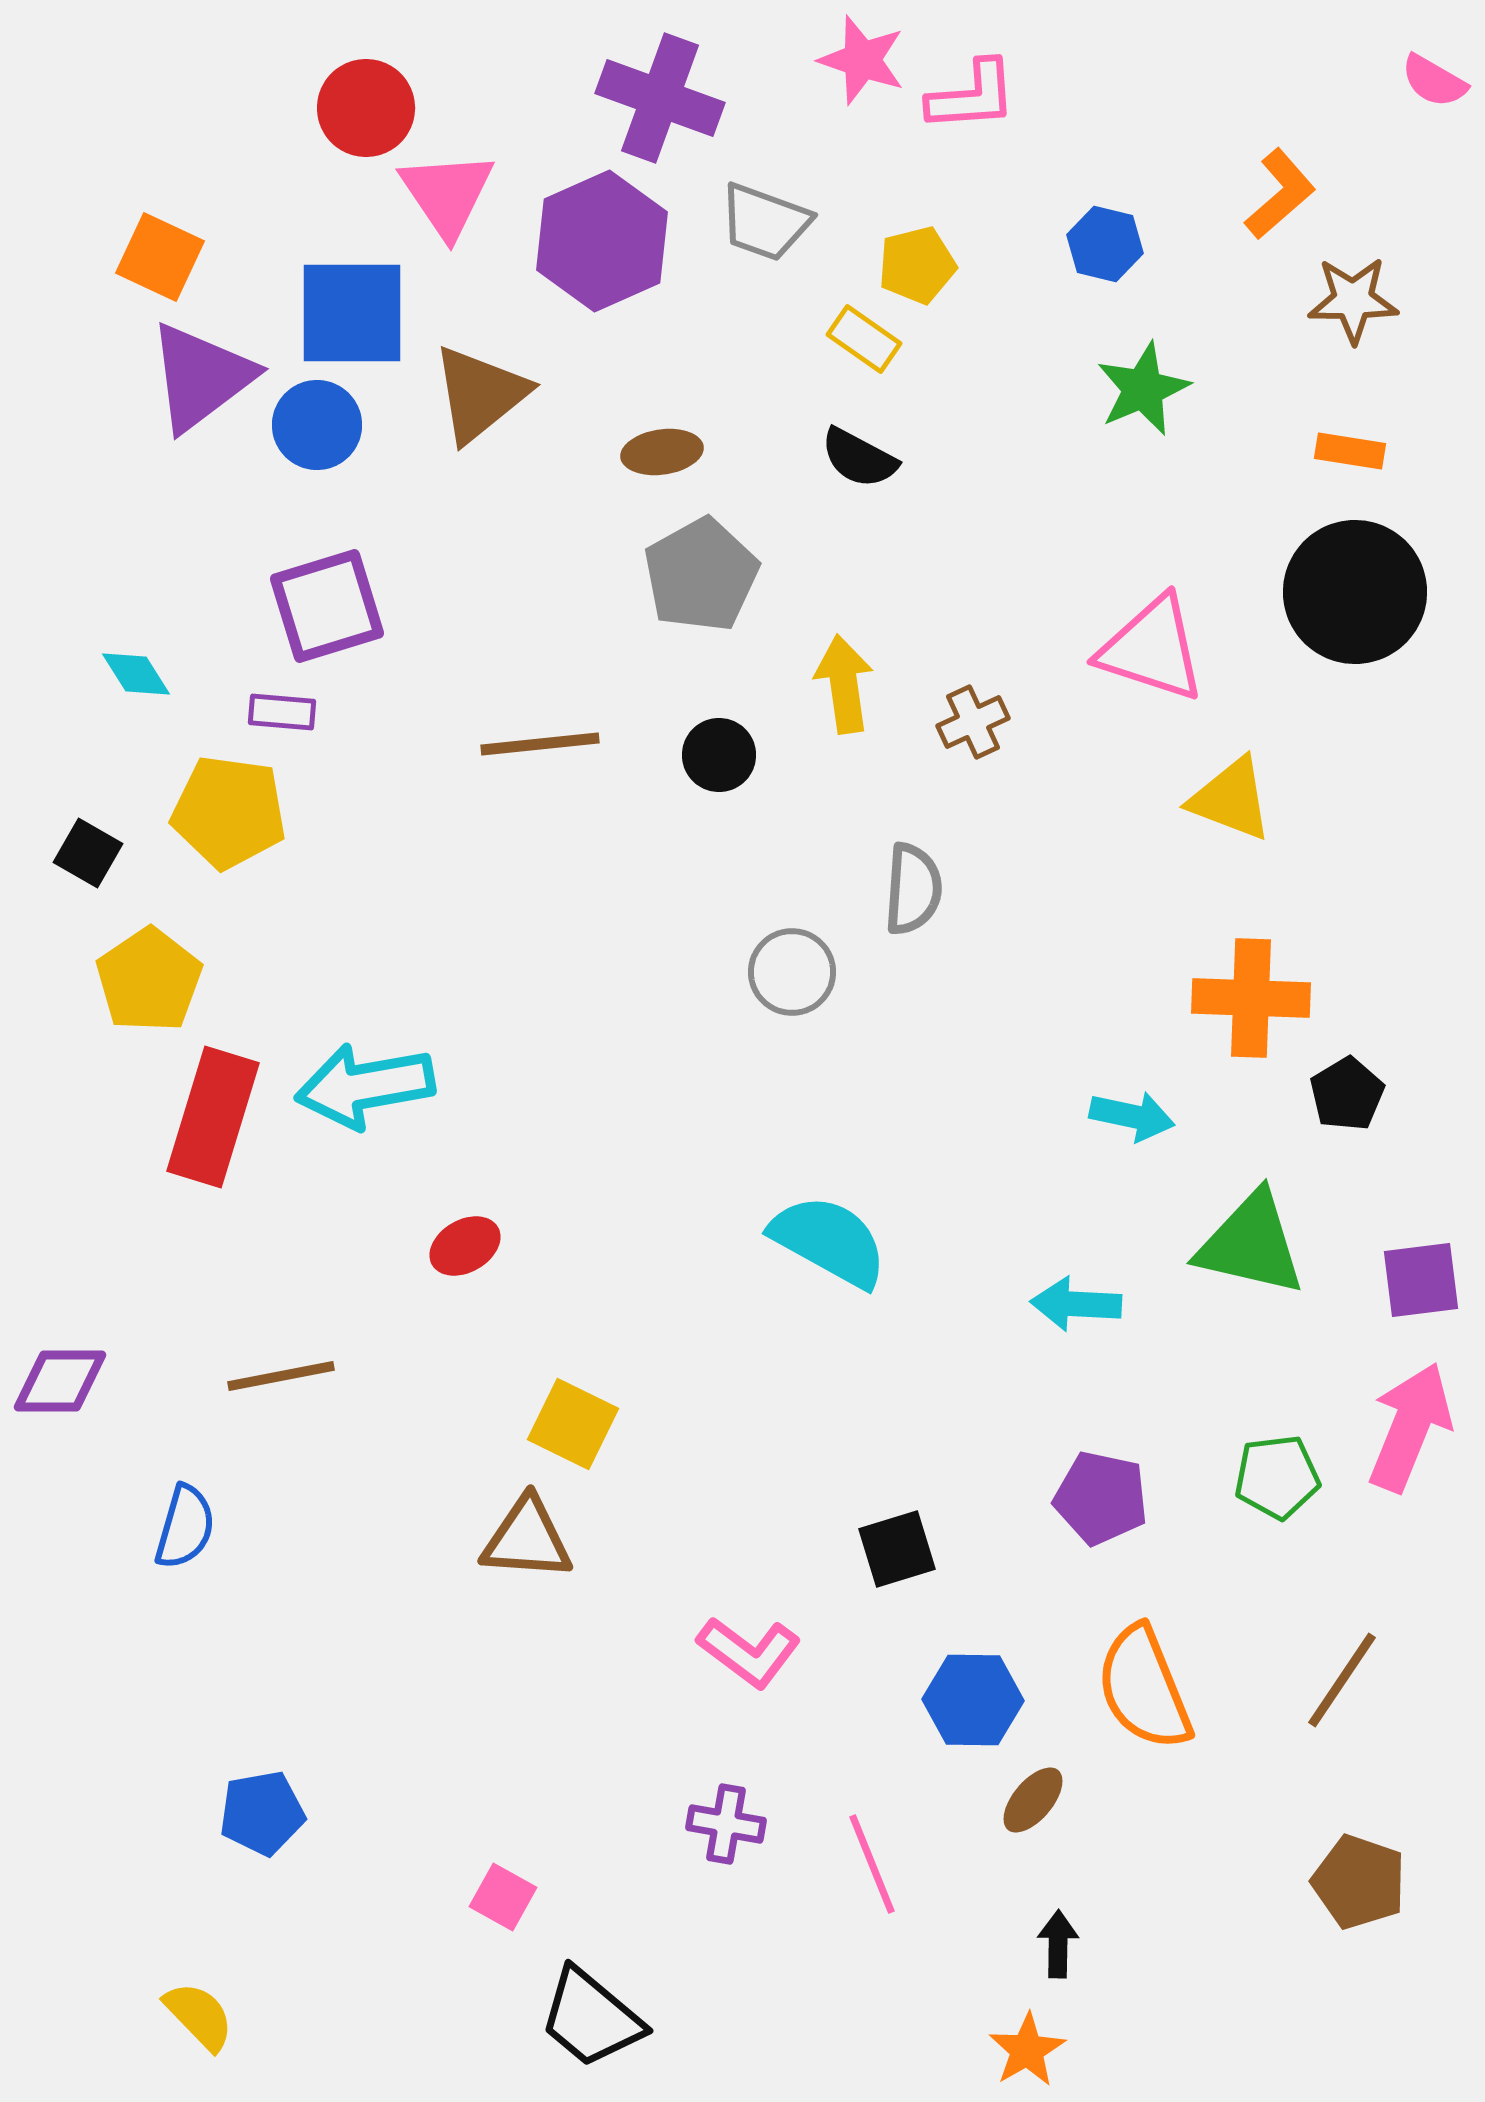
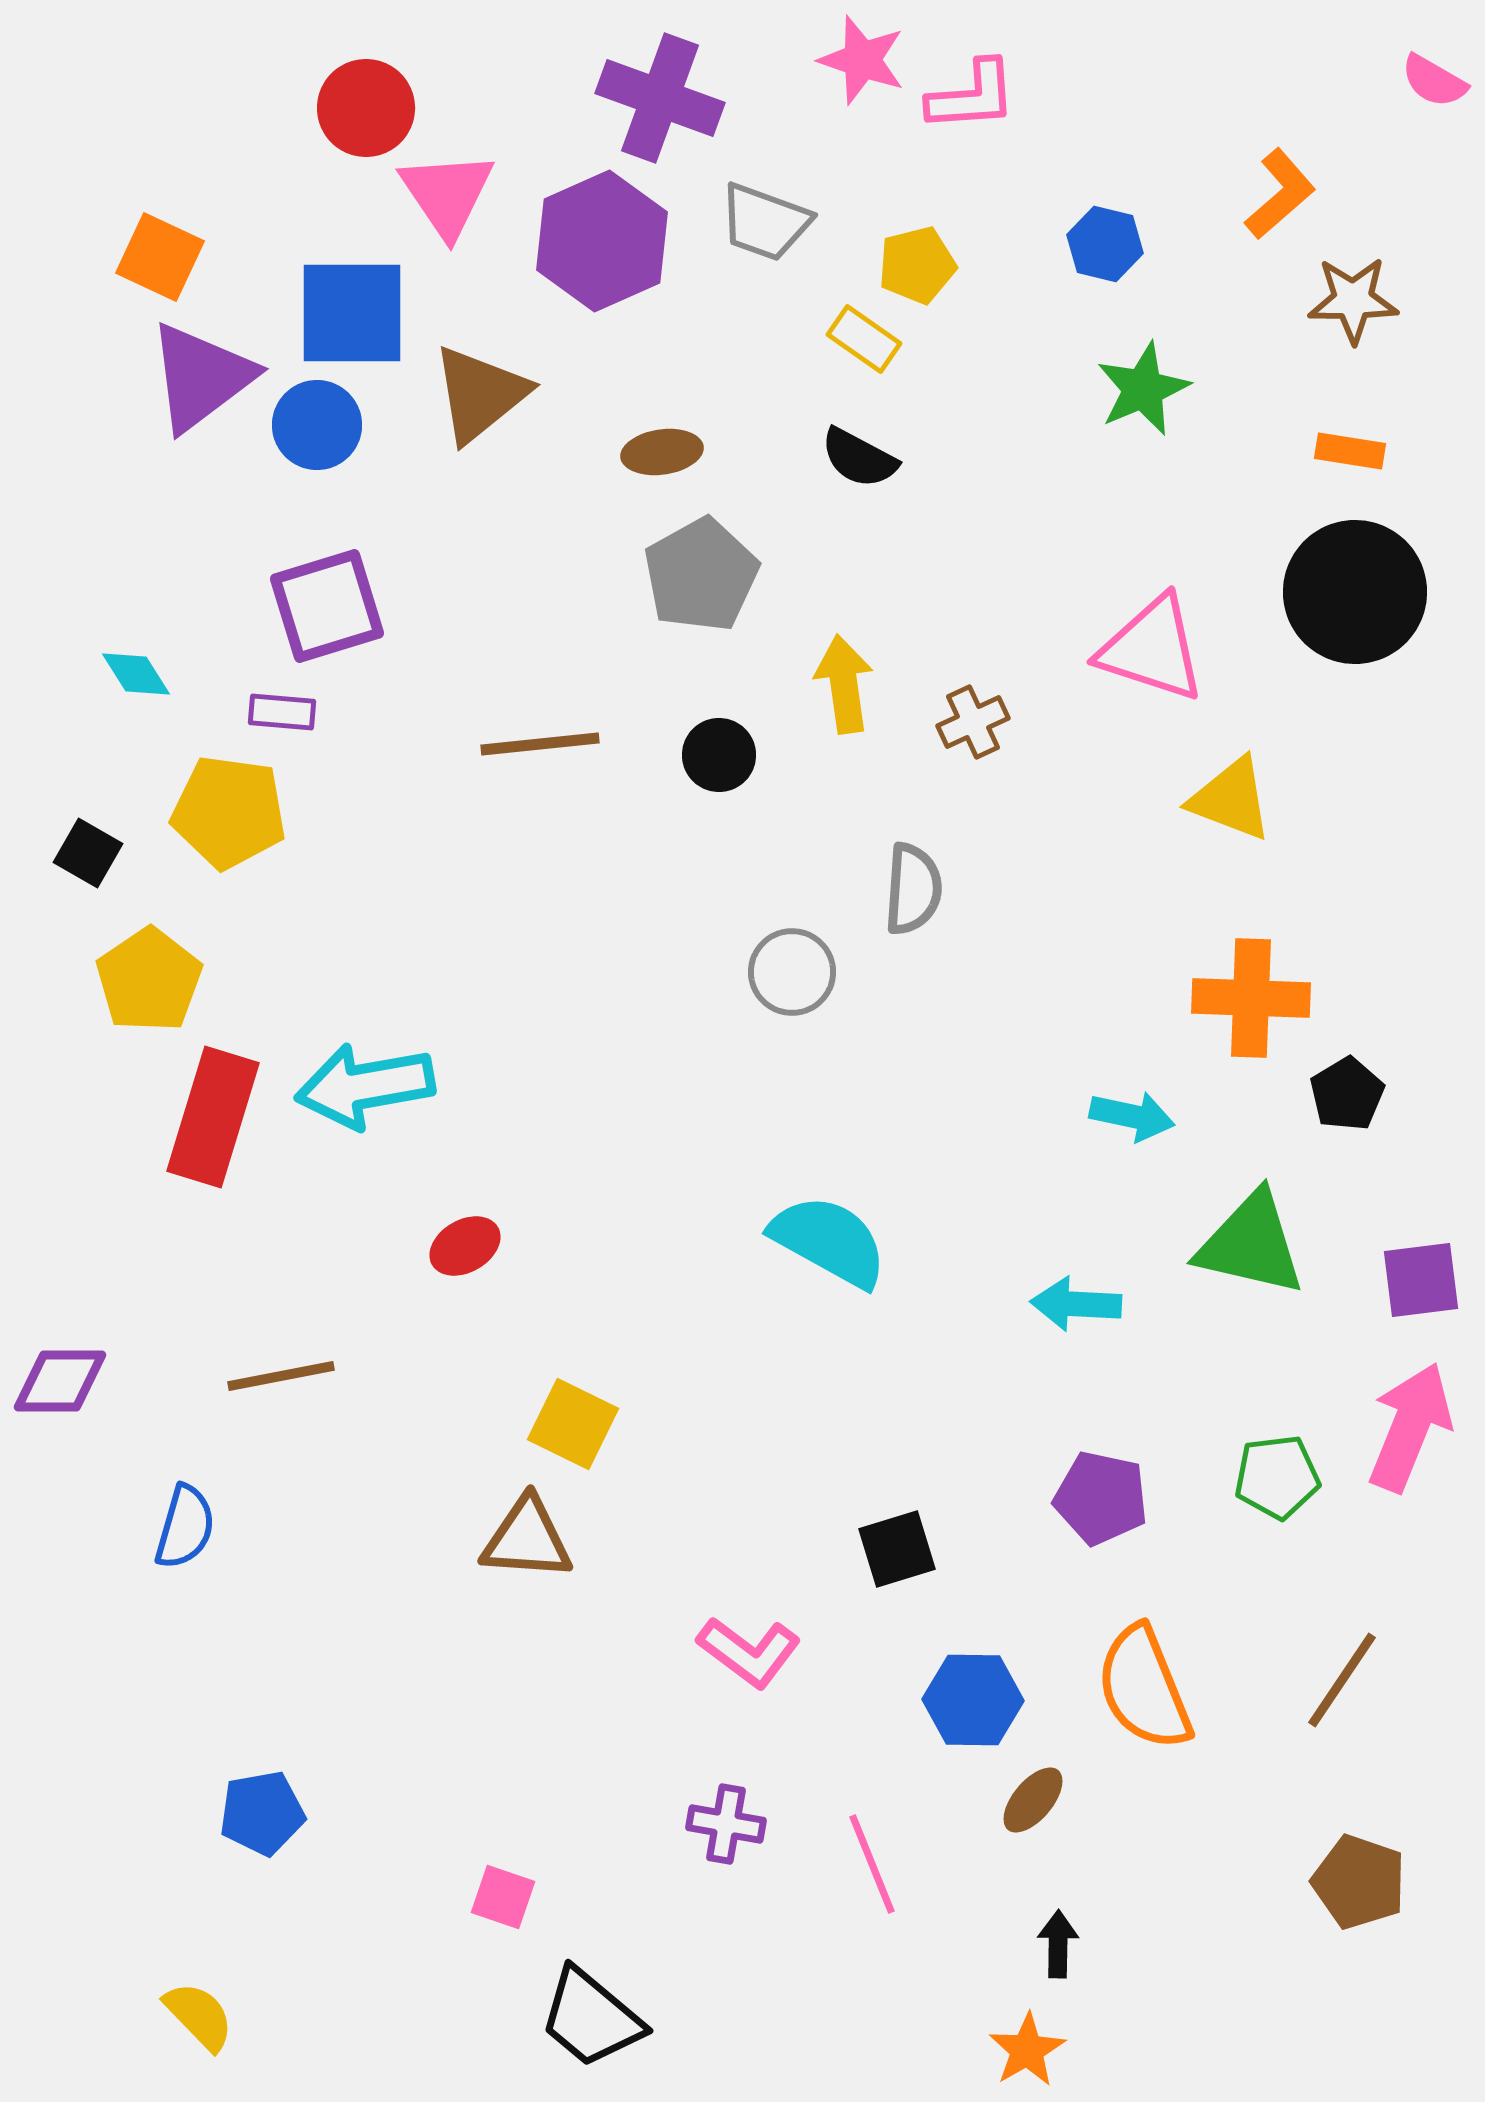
pink square at (503, 1897): rotated 10 degrees counterclockwise
